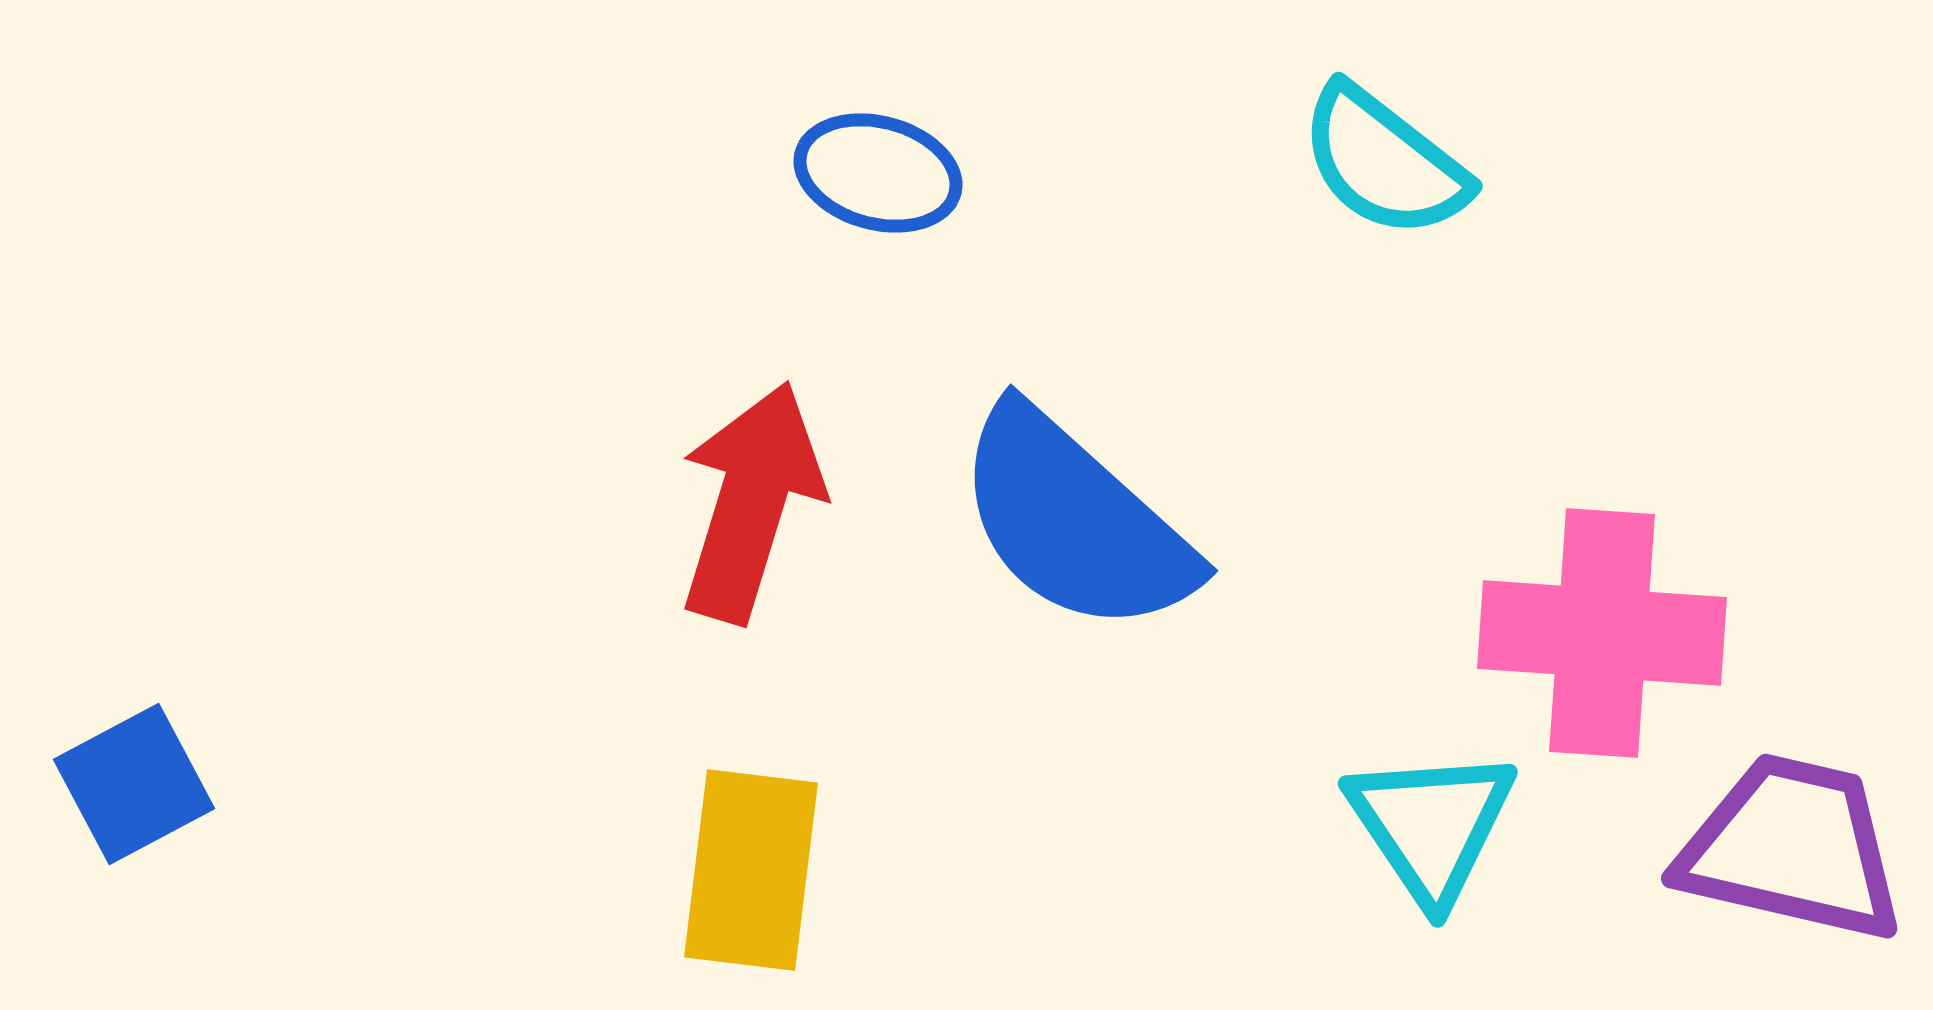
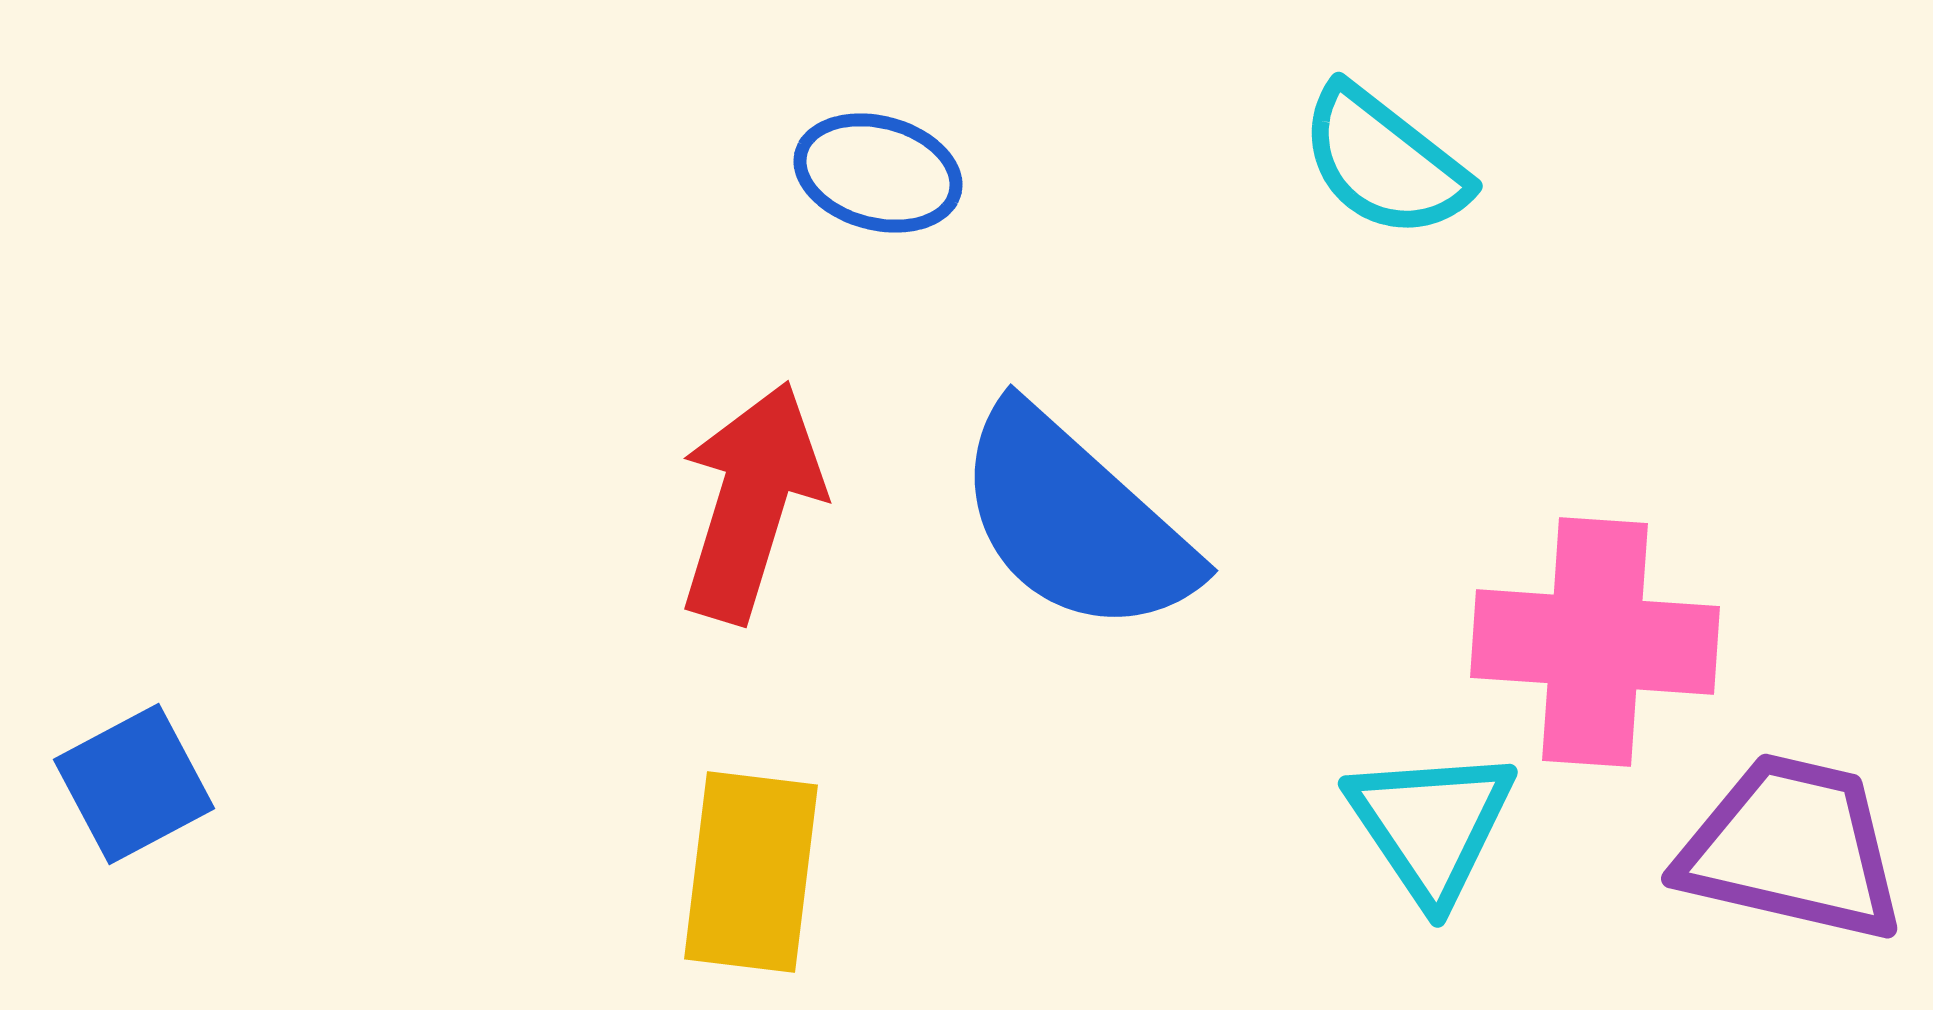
pink cross: moved 7 px left, 9 px down
yellow rectangle: moved 2 px down
